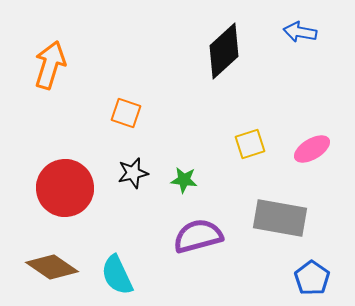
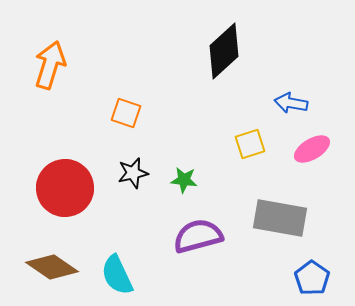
blue arrow: moved 9 px left, 71 px down
